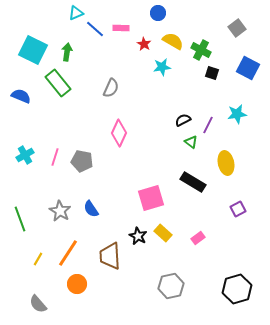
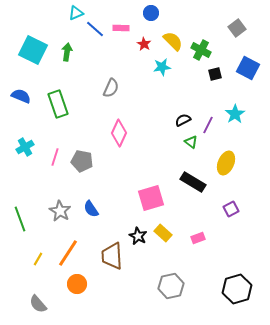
blue circle at (158, 13): moved 7 px left
yellow semicircle at (173, 41): rotated 15 degrees clockwise
black square at (212, 73): moved 3 px right, 1 px down; rotated 32 degrees counterclockwise
green rectangle at (58, 83): moved 21 px down; rotated 20 degrees clockwise
cyan star at (237, 114): moved 2 px left; rotated 24 degrees counterclockwise
cyan cross at (25, 155): moved 8 px up
yellow ellipse at (226, 163): rotated 35 degrees clockwise
purple square at (238, 209): moved 7 px left
pink rectangle at (198, 238): rotated 16 degrees clockwise
brown trapezoid at (110, 256): moved 2 px right
